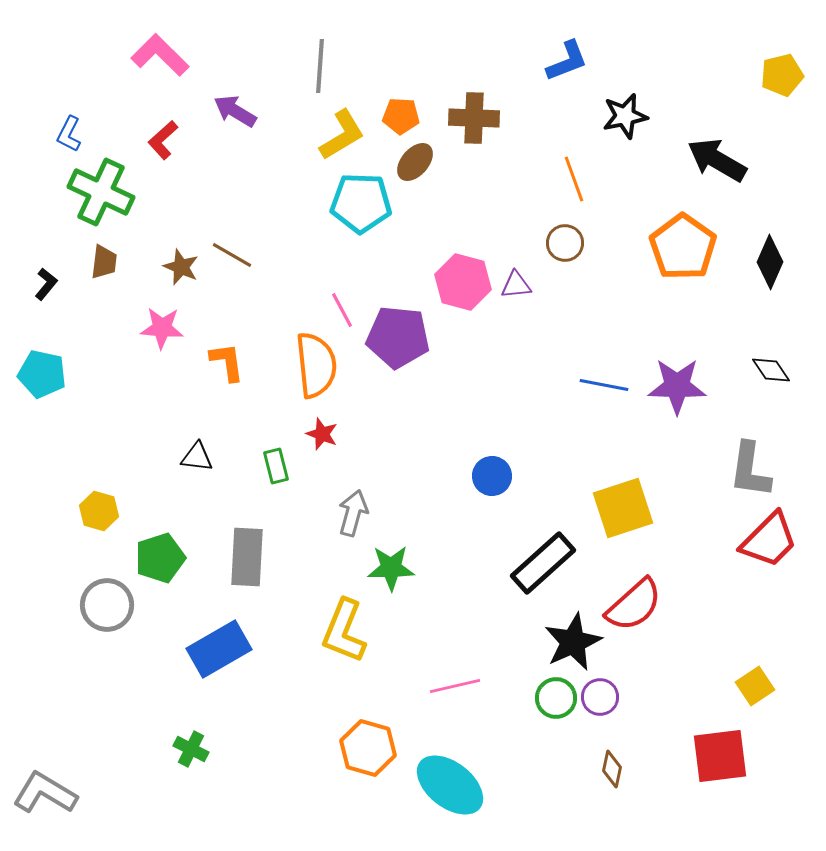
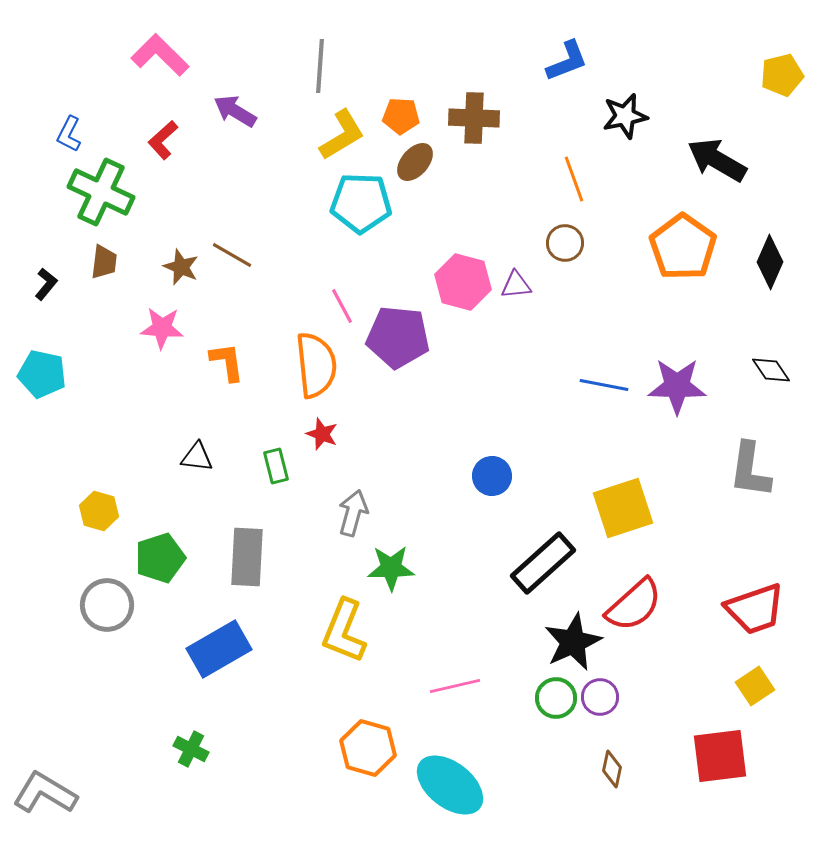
pink line at (342, 310): moved 4 px up
red trapezoid at (769, 540): moved 14 px left, 69 px down; rotated 26 degrees clockwise
